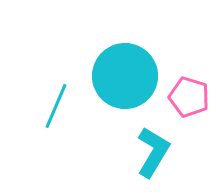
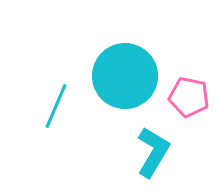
pink pentagon: rotated 6 degrees counterclockwise
